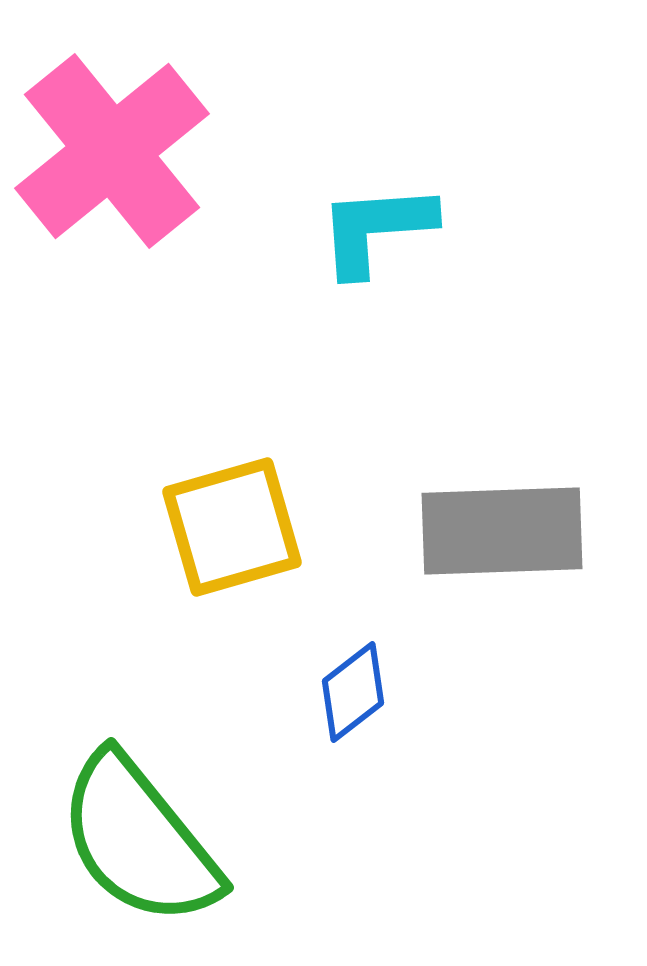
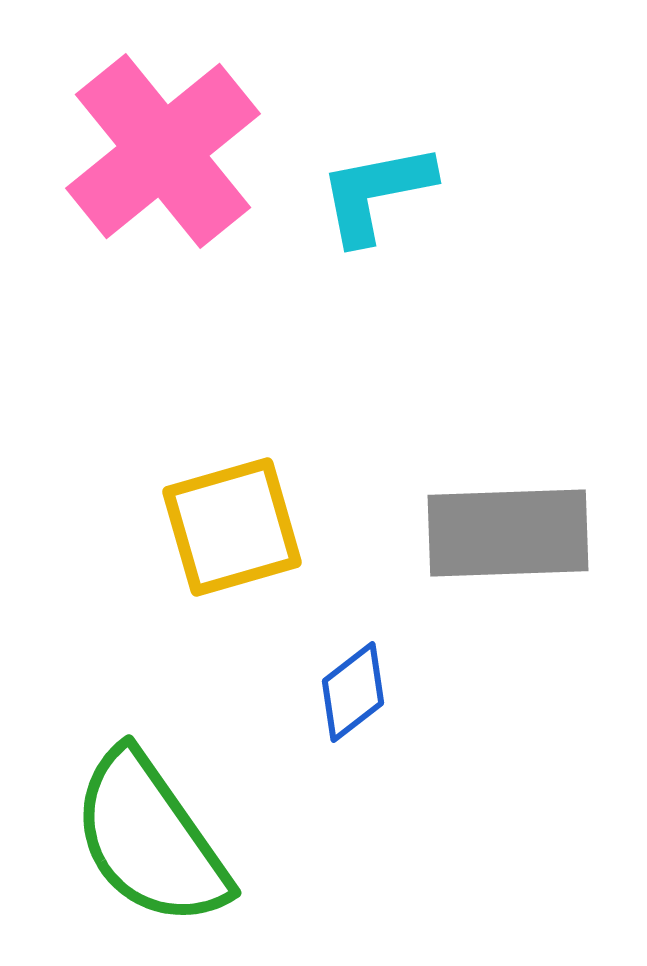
pink cross: moved 51 px right
cyan L-shape: moved 36 px up; rotated 7 degrees counterclockwise
gray rectangle: moved 6 px right, 2 px down
green semicircle: moved 11 px right, 1 px up; rotated 4 degrees clockwise
